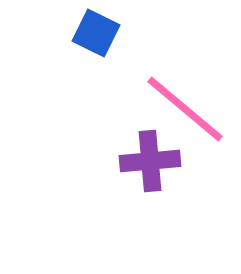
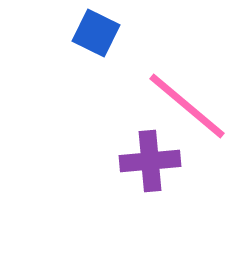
pink line: moved 2 px right, 3 px up
